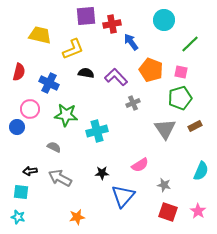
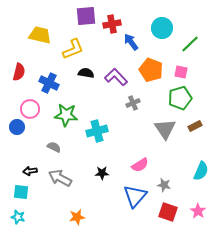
cyan circle: moved 2 px left, 8 px down
blue triangle: moved 12 px right
